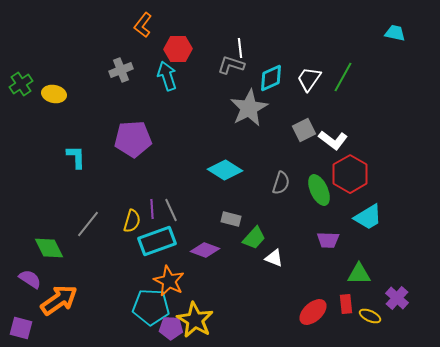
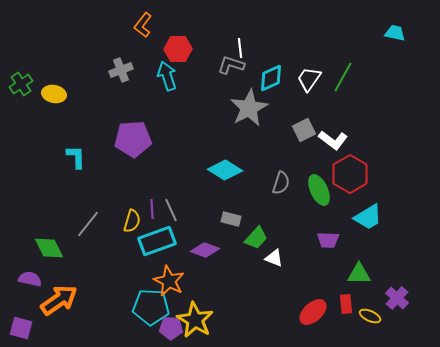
green trapezoid at (254, 238): moved 2 px right
purple semicircle at (30, 279): rotated 20 degrees counterclockwise
